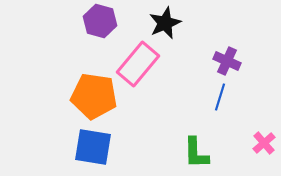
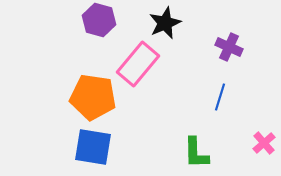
purple hexagon: moved 1 px left, 1 px up
purple cross: moved 2 px right, 14 px up
orange pentagon: moved 1 px left, 1 px down
